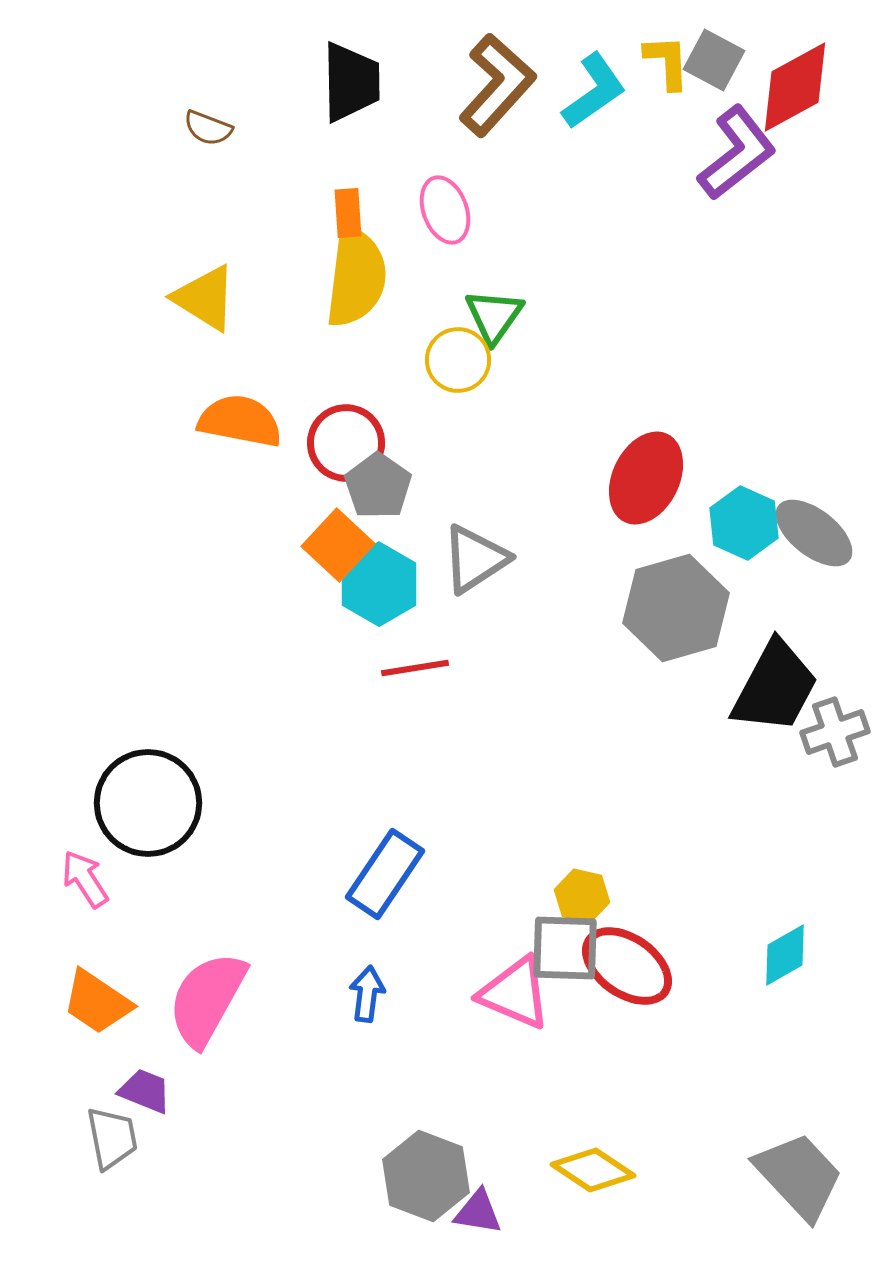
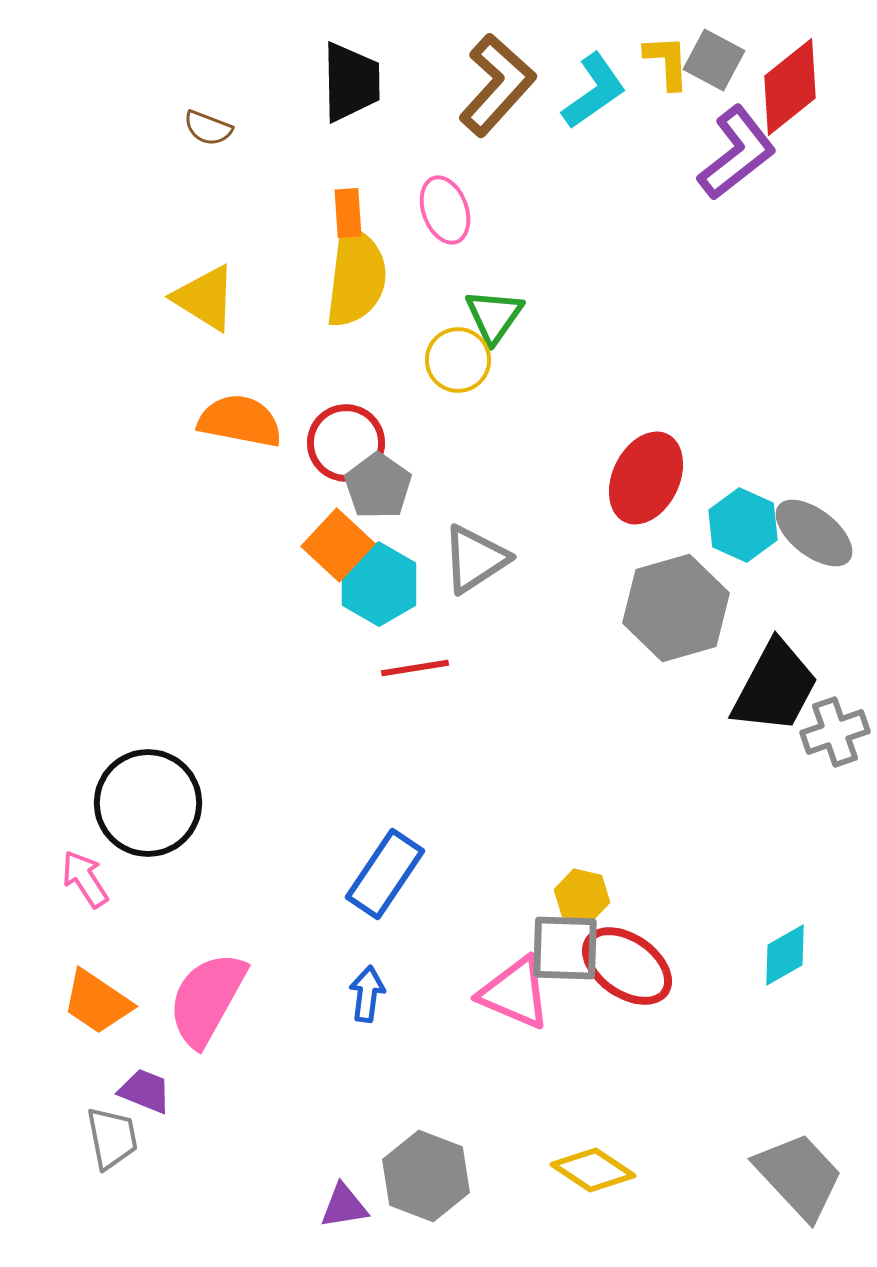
red diamond at (795, 87): moved 5 px left; rotated 10 degrees counterclockwise
cyan hexagon at (744, 523): moved 1 px left, 2 px down
purple triangle at (478, 1212): moved 134 px left, 6 px up; rotated 18 degrees counterclockwise
